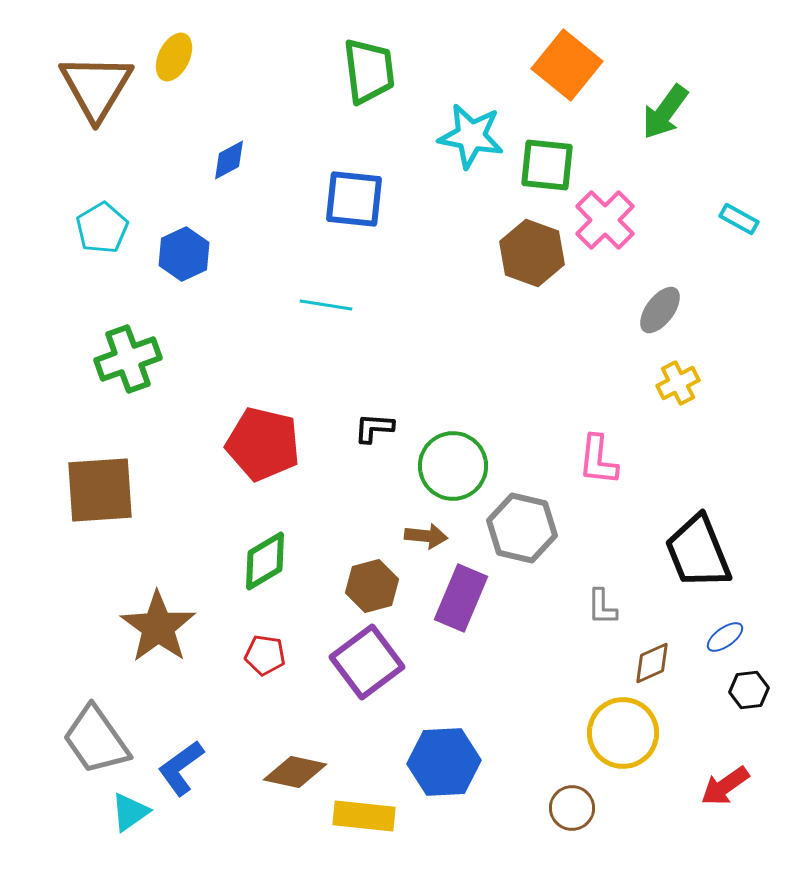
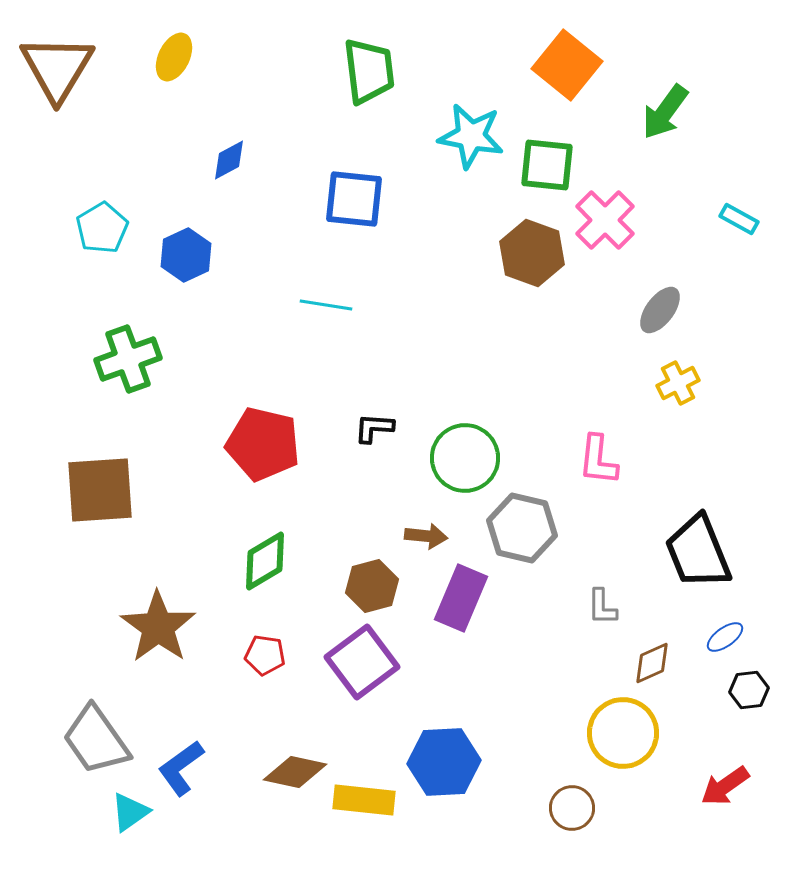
brown triangle at (96, 87): moved 39 px left, 19 px up
blue hexagon at (184, 254): moved 2 px right, 1 px down
green circle at (453, 466): moved 12 px right, 8 px up
purple square at (367, 662): moved 5 px left
yellow rectangle at (364, 816): moved 16 px up
